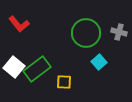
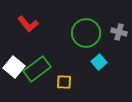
red L-shape: moved 9 px right
